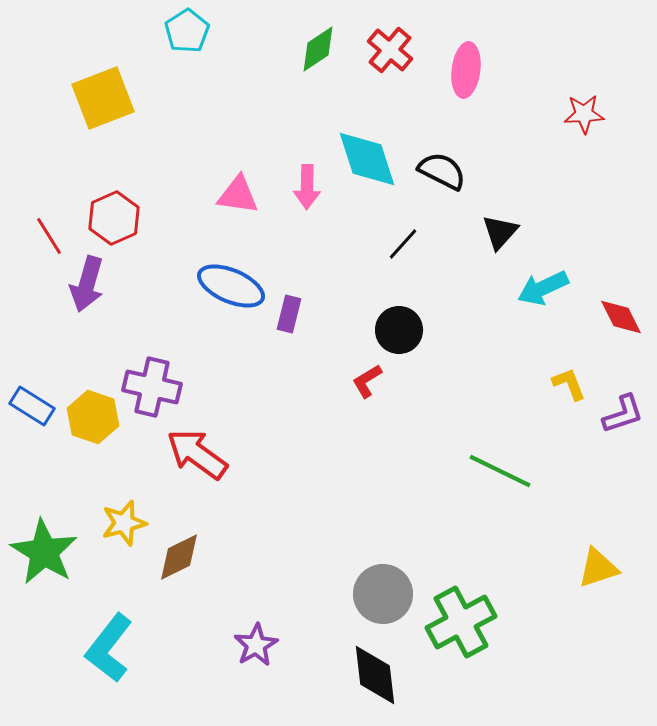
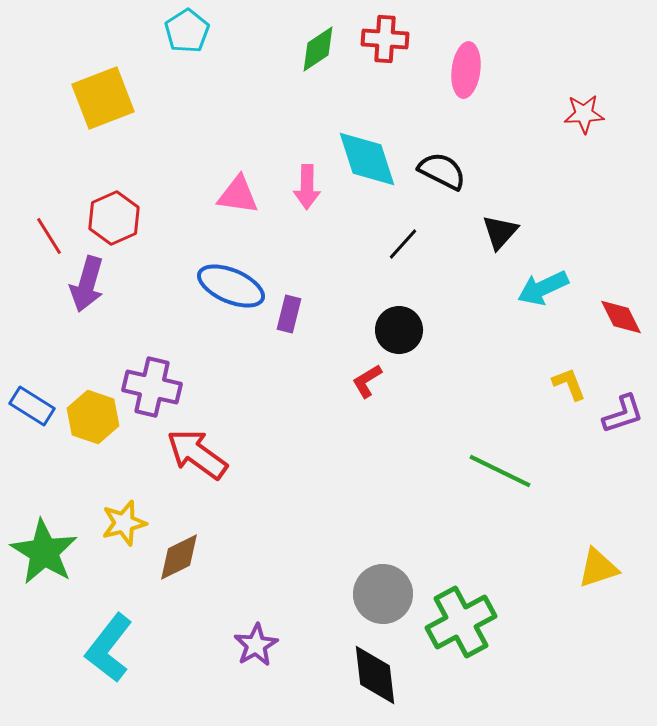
red cross: moved 5 px left, 11 px up; rotated 36 degrees counterclockwise
